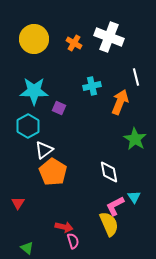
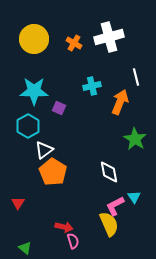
white cross: rotated 36 degrees counterclockwise
green triangle: moved 2 px left
